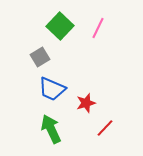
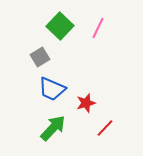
green arrow: moved 2 px right, 1 px up; rotated 68 degrees clockwise
